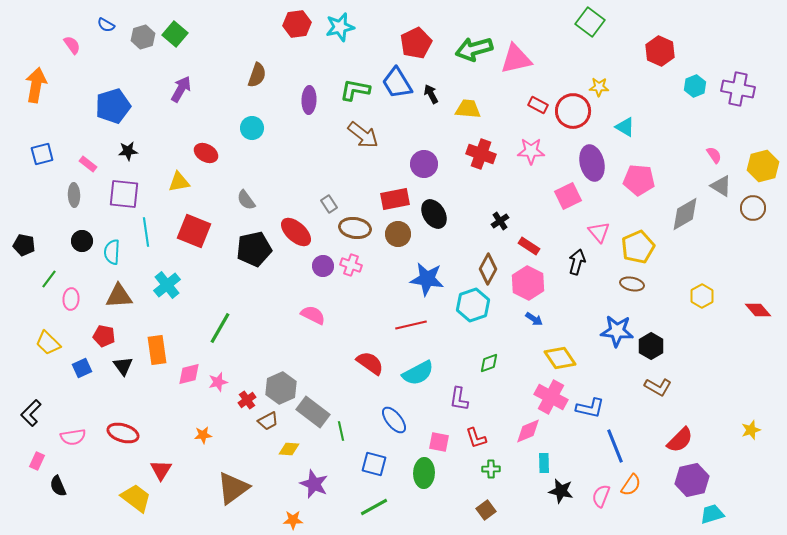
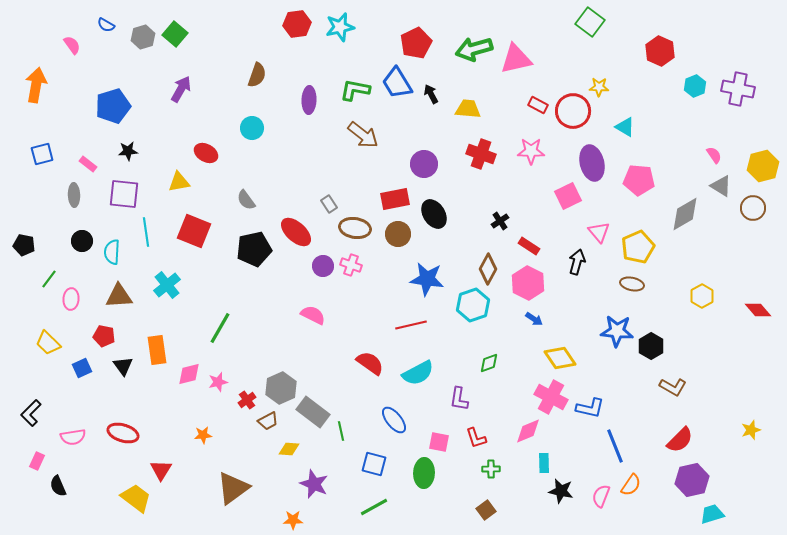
brown L-shape at (658, 387): moved 15 px right
